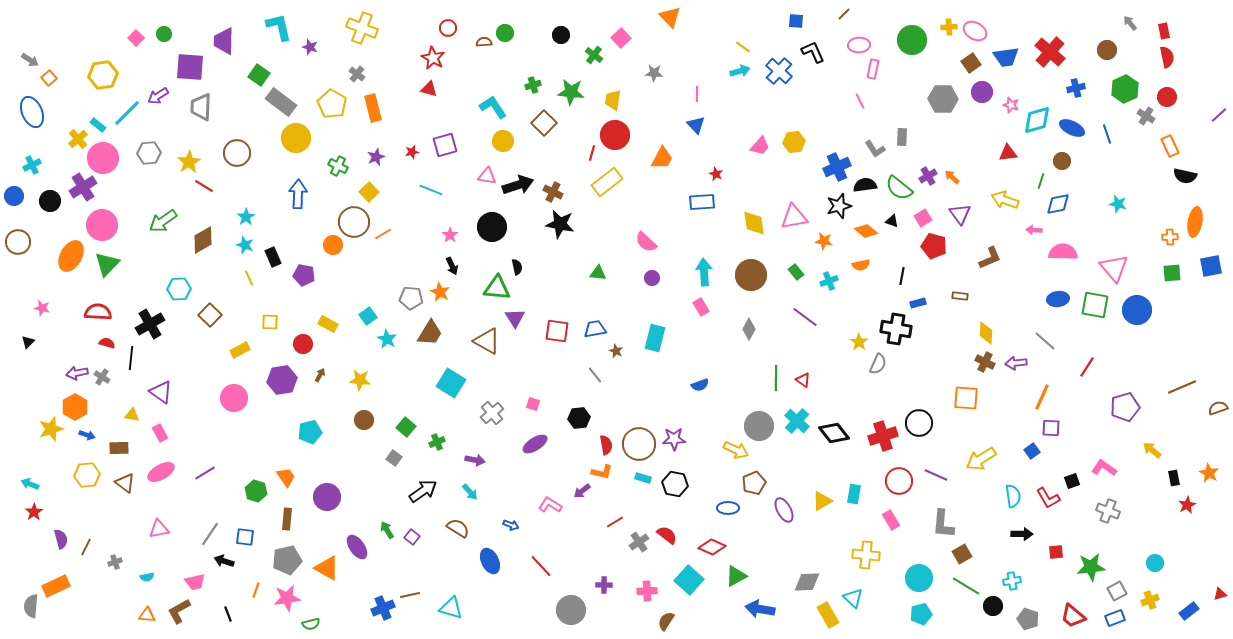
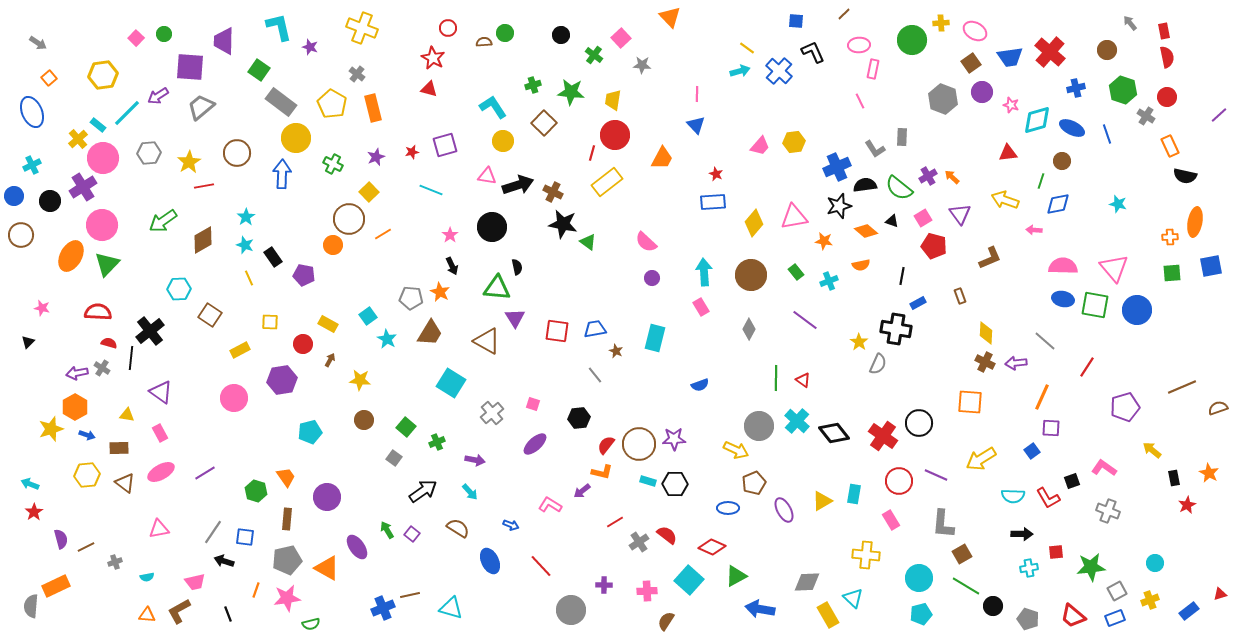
yellow cross at (949, 27): moved 8 px left, 4 px up
yellow line at (743, 47): moved 4 px right, 1 px down
blue trapezoid at (1006, 57): moved 4 px right
gray arrow at (30, 60): moved 8 px right, 17 px up
gray star at (654, 73): moved 12 px left, 8 px up
green square at (259, 75): moved 5 px up
green hexagon at (1125, 89): moved 2 px left, 1 px down; rotated 16 degrees counterclockwise
gray hexagon at (943, 99): rotated 20 degrees clockwise
gray trapezoid at (201, 107): rotated 48 degrees clockwise
green cross at (338, 166): moved 5 px left, 2 px up
red line at (204, 186): rotated 42 degrees counterclockwise
blue arrow at (298, 194): moved 16 px left, 20 px up
blue rectangle at (702, 202): moved 11 px right
brown circle at (354, 222): moved 5 px left, 3 px up
yellow diamond at (754, 223): rotated 48 degrees clockwise
black star at (560, 224): moved 3 px right
brown circle at (18, 242): moved 3 px right, 7 px up
pink semicircle at (1063, 252): moved 14 px down
black rectangle at (273, 257): rotated 12 degrees counterclockwise
green triangle at (598, 273): moved 10 px left, 31 px up; rotated 30 degrees clockwise
brown rectangle at (960, 296): rotated 63 degrees clockwise
blue ellipse at (1058, 299): moved 5 px right; rotated 20 degrees clockwise
blue rectangle at (918, 303): rotated 14 degrees counterclockwise
brown square at (210, 315): rotated 10 degrees counterclockwise
purple line at (805, 317): moved 3 px down
black cross at (150, 324): moved 7 px down; rotated 8 degrees counterclockwise
red semicircle at (107, 343): moved 2 px right
brown arrow at (320, 375): moved 10 px right, 15 px up
gray cross at (102, 377): moved 9 px up
orange square at (966, 398): moved 4 px right, 4 px down
yellow triangle at (132, 415): moved 5 px left
red cross at (883, 436): rotated 36 degrees counterclockwise
purple ellipse at (535, 444): rotated 10 degrees counterclockwise
red semicircle at (606, 445): rotated 132 degrees counterclockwise
cyan rectangle at (643, 478): moved 5 px right, 3 px down
black hexagon at (675, 484): rotated 10 degrees counterclockwise
cyan semicircle at (1013, 496): rotated 100 degrees clockwise
gray line at (210, 534): moved 3 px right, 2 px up
purple square at (412, 537): moved 3 px up
brown line at (86, 547): rotated 36 degrees clockwise
cyan cross at (1012, 581): moved 17 px right, 13 px up
